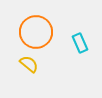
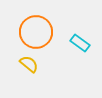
cyan rectangle: rotated 30 degrees counterclockwise
